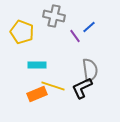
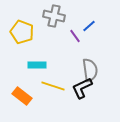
blue line: moved 1 px up
orange rectangle: moved 15 px left, 2 px down; rotated 60 degrees clockwise
